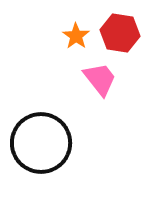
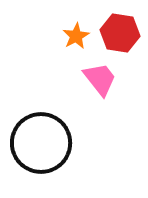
orange star: rotated 8 degrees clockwise
